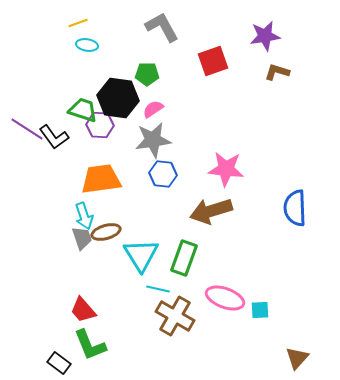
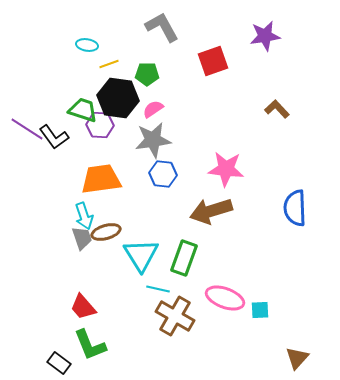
yellow line: moved 31 px right, 41 px down
brown L-shape: moved 37 px down; rotated 30 degrees clockwise
red trapezoid: moved 3 px up
